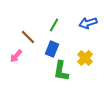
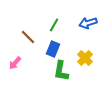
blue rectangle: moved 1 px right
pink arrow: moved 1 px left, 7 px down
